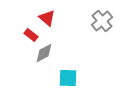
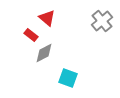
cyan square: rotated 18 degrees clockwise
